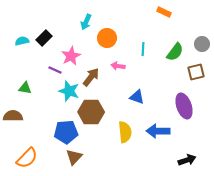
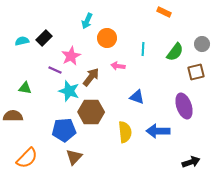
cyan arrow: moved 1 px right, 1 px up
blue pentagon: moved 2 px left, 2 px up
black arrow: moved 4 px right, 2 px down
